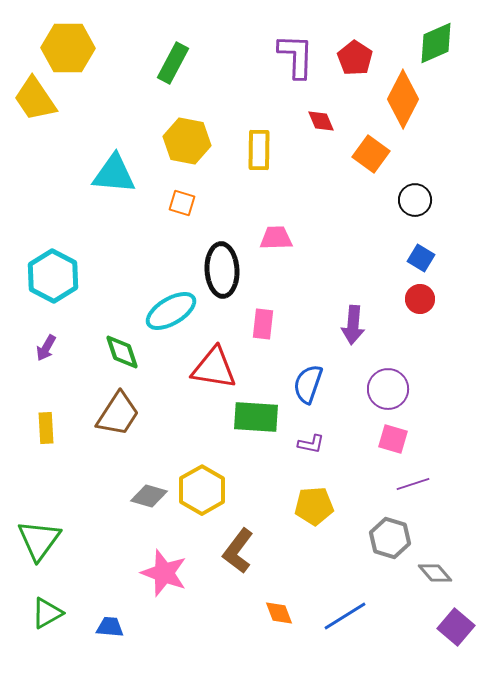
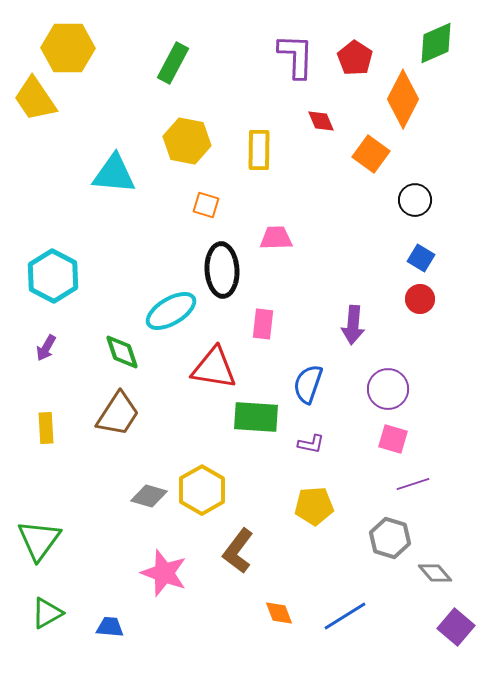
orange square at (182, 203): moved 24 px right, 2 px down
